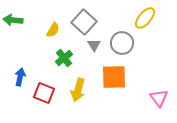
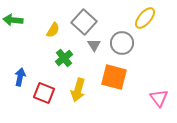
orange square: rotated 16 degrees clockwise
